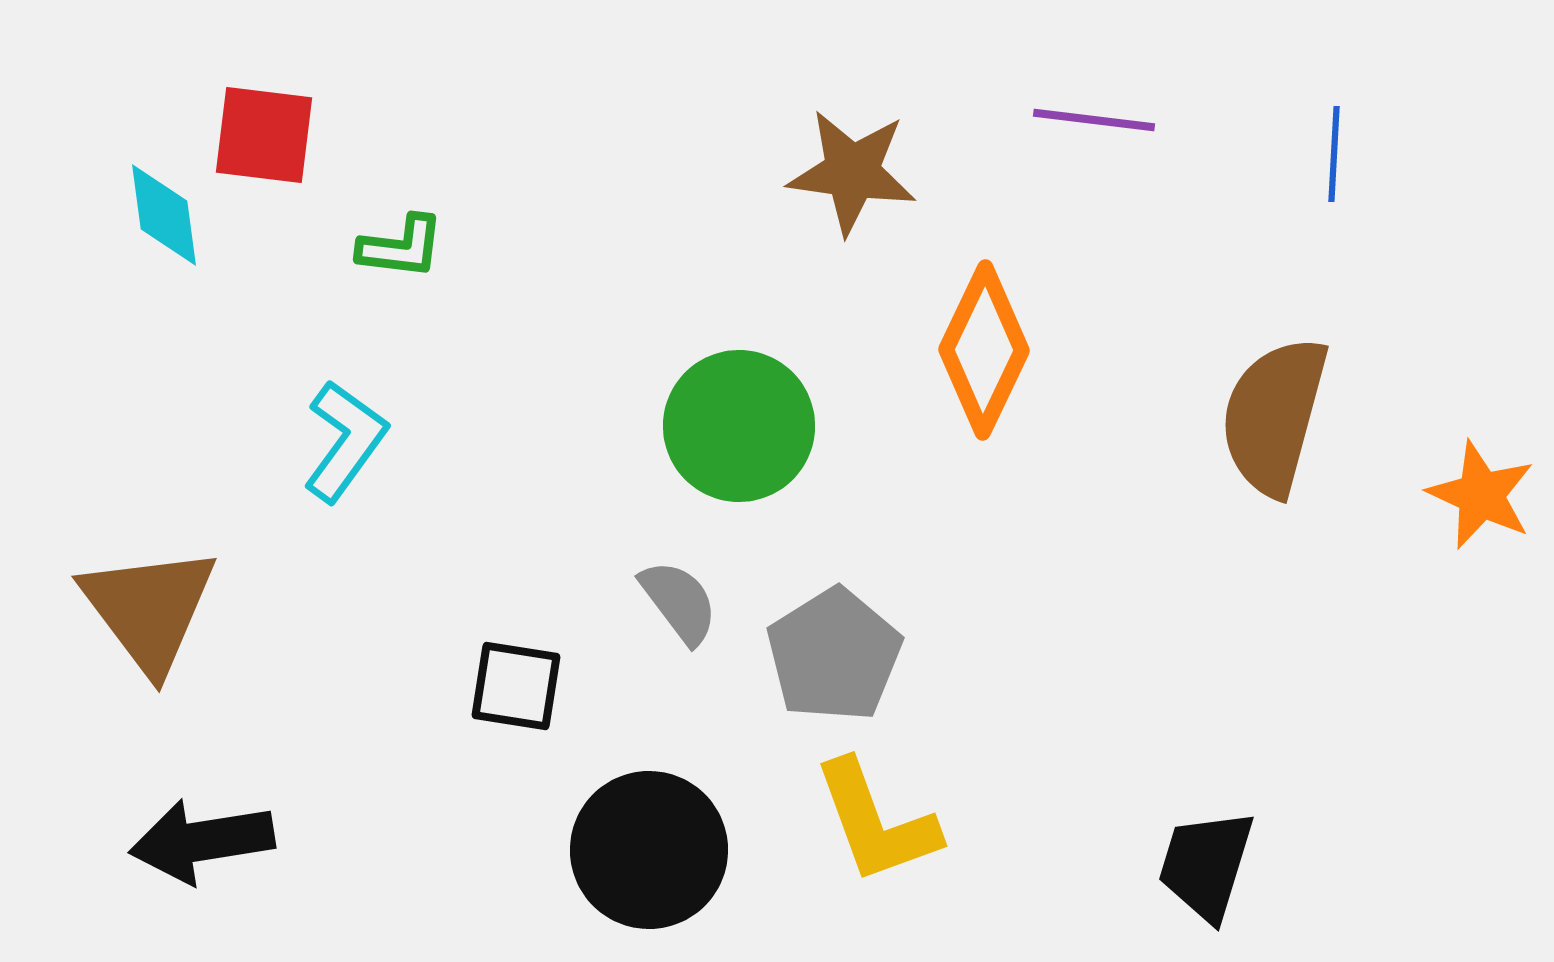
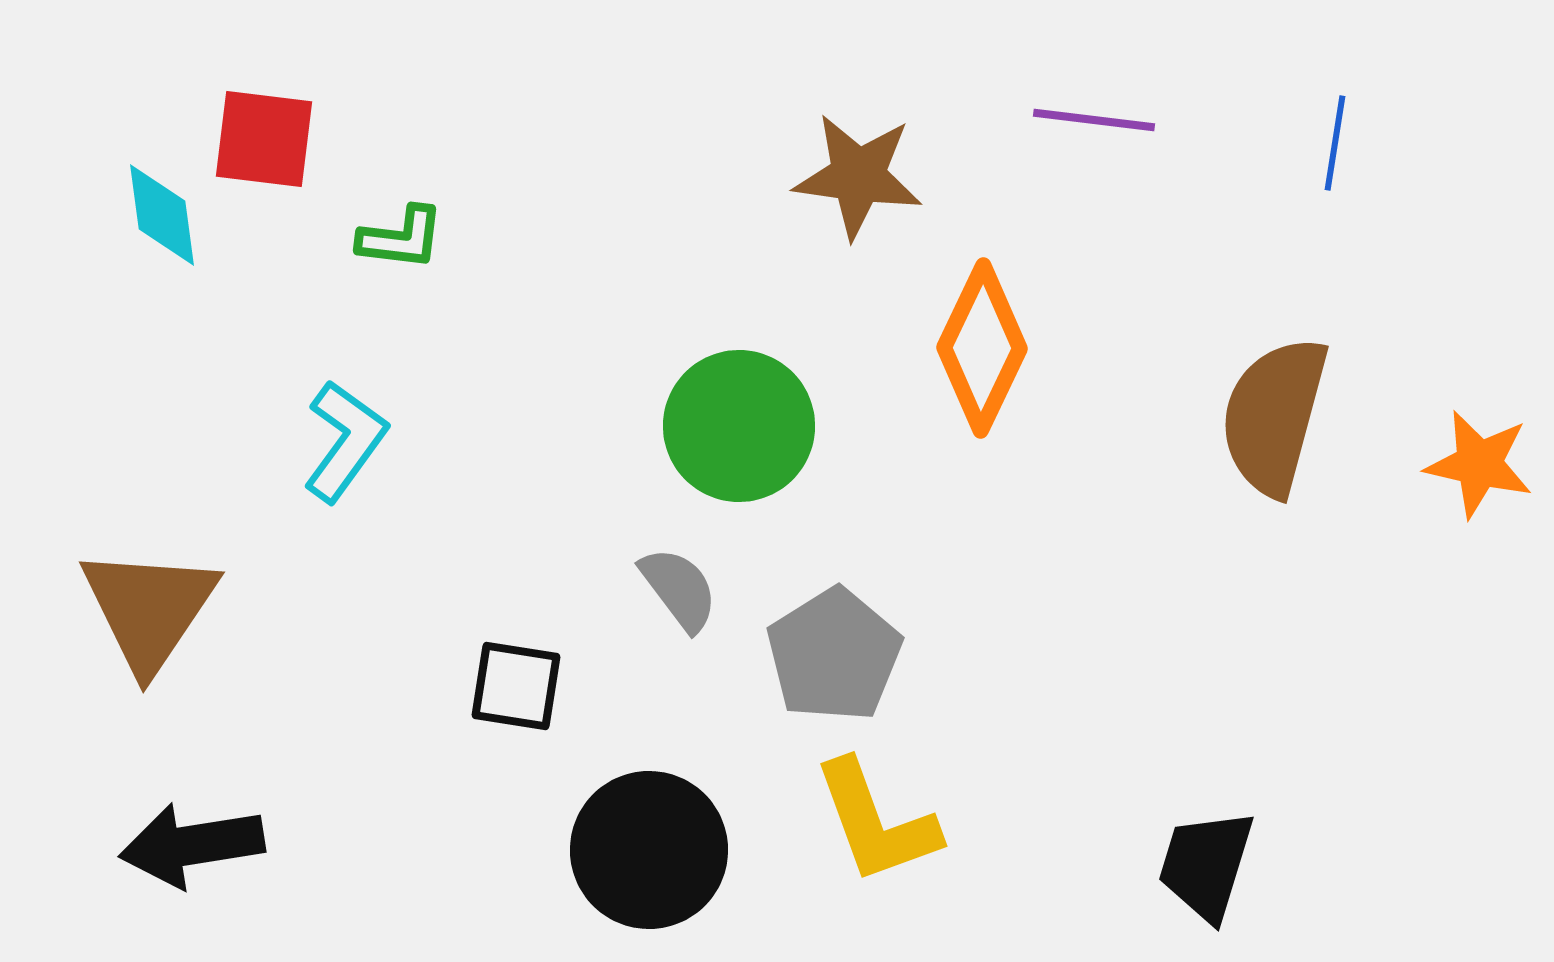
red square: moved 4 px down
blue line: moved 1 px right, 11 px up; rotated 6 degrees clockwise
brown star: moved 6 px right, 4 px down
cyan diamond: moved 2 px left
green L-shape: moved 9 px up
orange diamond: moved 2 px left, 2 px up
orange star: moved 2 px left, 31 px up; rotated 12 degrees counterclockwise
gray semicircle: moved 13 px up
brown triangle: rotated 11 degrees clockwise
black arrow: moved 10 px left, 4 px down
